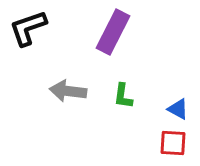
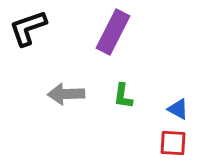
gray arrow: moved 2 px left, 3 px down; rotated 9 degrees counterclockwise
